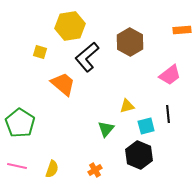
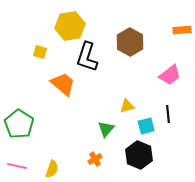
black L-shape: rotated 32 degrees counterclockwise
green pentagon: moved 1 px left, 1 px down
orange cross: moved 11 px up
